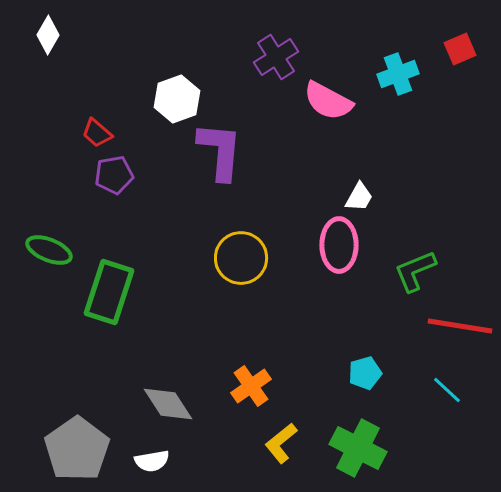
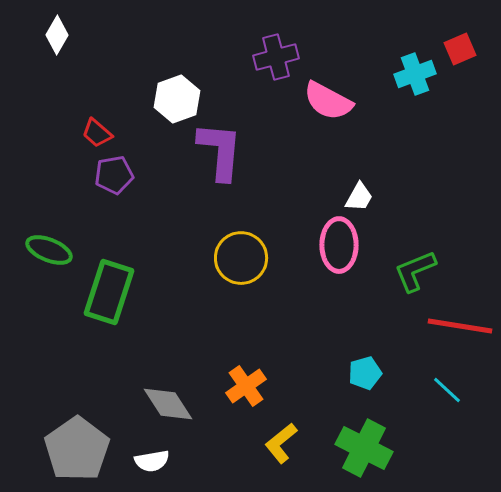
white diamond: moved 9 px right
purple cross: rotated 18 degrees clockwise
cyan cross: moved 17 px right
orange cross: moved 5 px left
green cross: moved 6 px right
